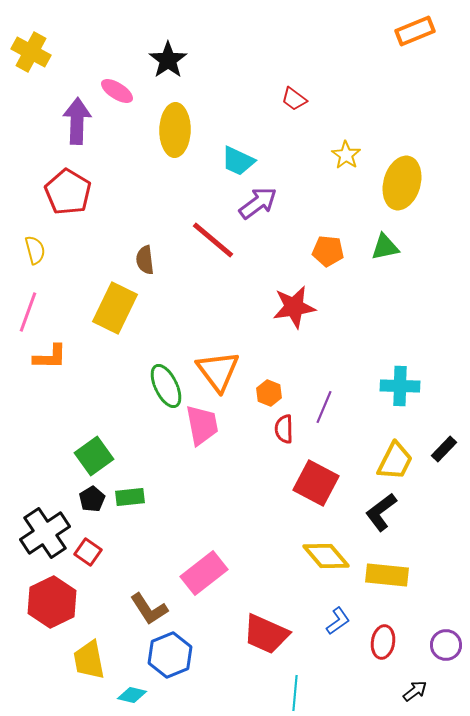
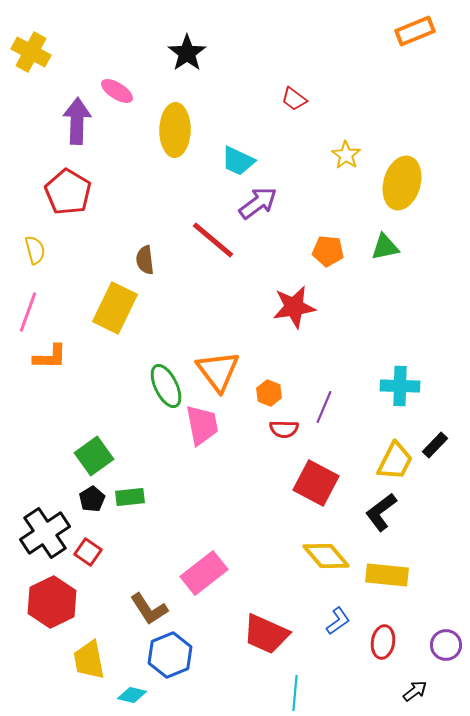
black star at (168, 60): moved 19 px right, 7 px up
red semicircle at (284, 429): rotated 88 degrees counterclockwise
black rectangle at (444, 449): moved 9 px left, 4 px up
